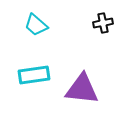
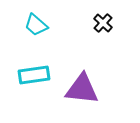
black cross: rotated 36 degrees counterclockwise
